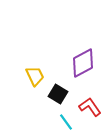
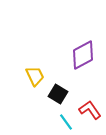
purple diamond: moved 8 px up
red L-shape: moved 3 px down
